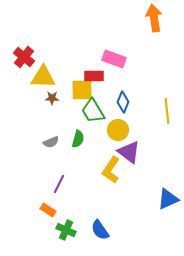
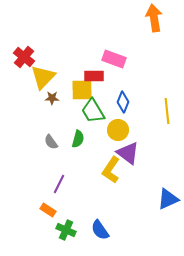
yellow triangle: rotated 48 degrees counterclockwise
gray semicircle: rotated 77 degrees clockwise
purple triangle: moved 1 px left, 1 px down
